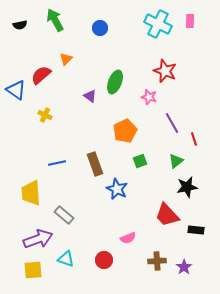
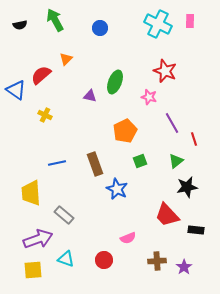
purple triangle: rotated 24 degrees counterclockwise
